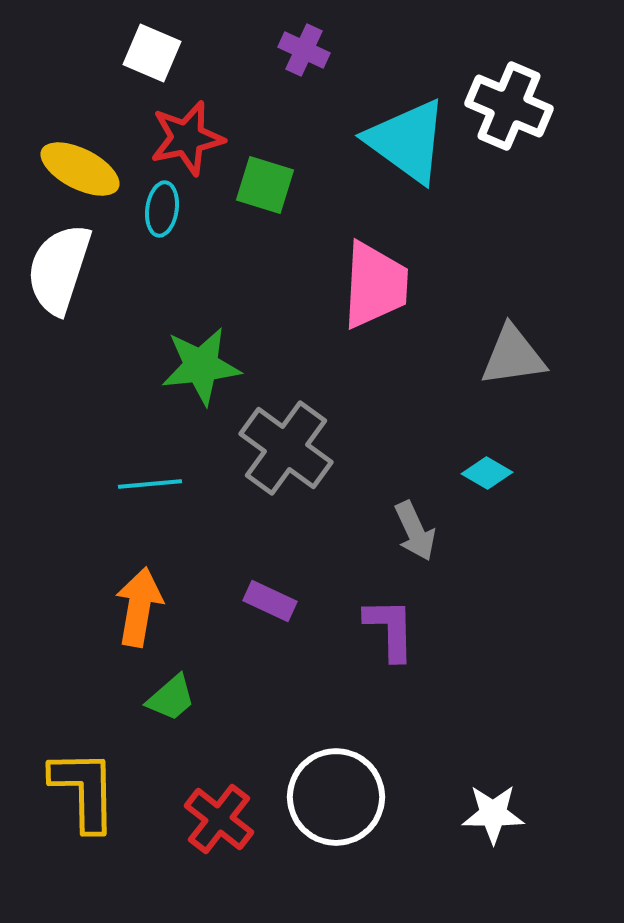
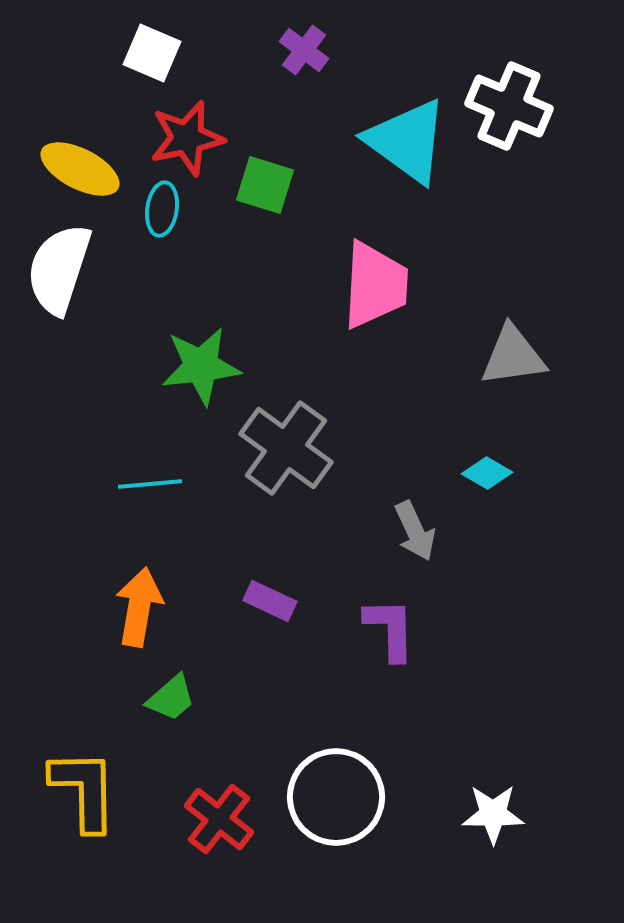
purple cross: rotated 12 degrees clockwise
